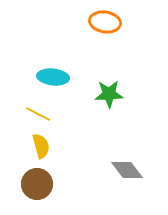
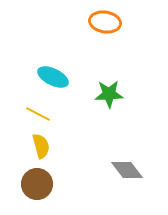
cyan ellipse: rotated 20 degrees clockwise
